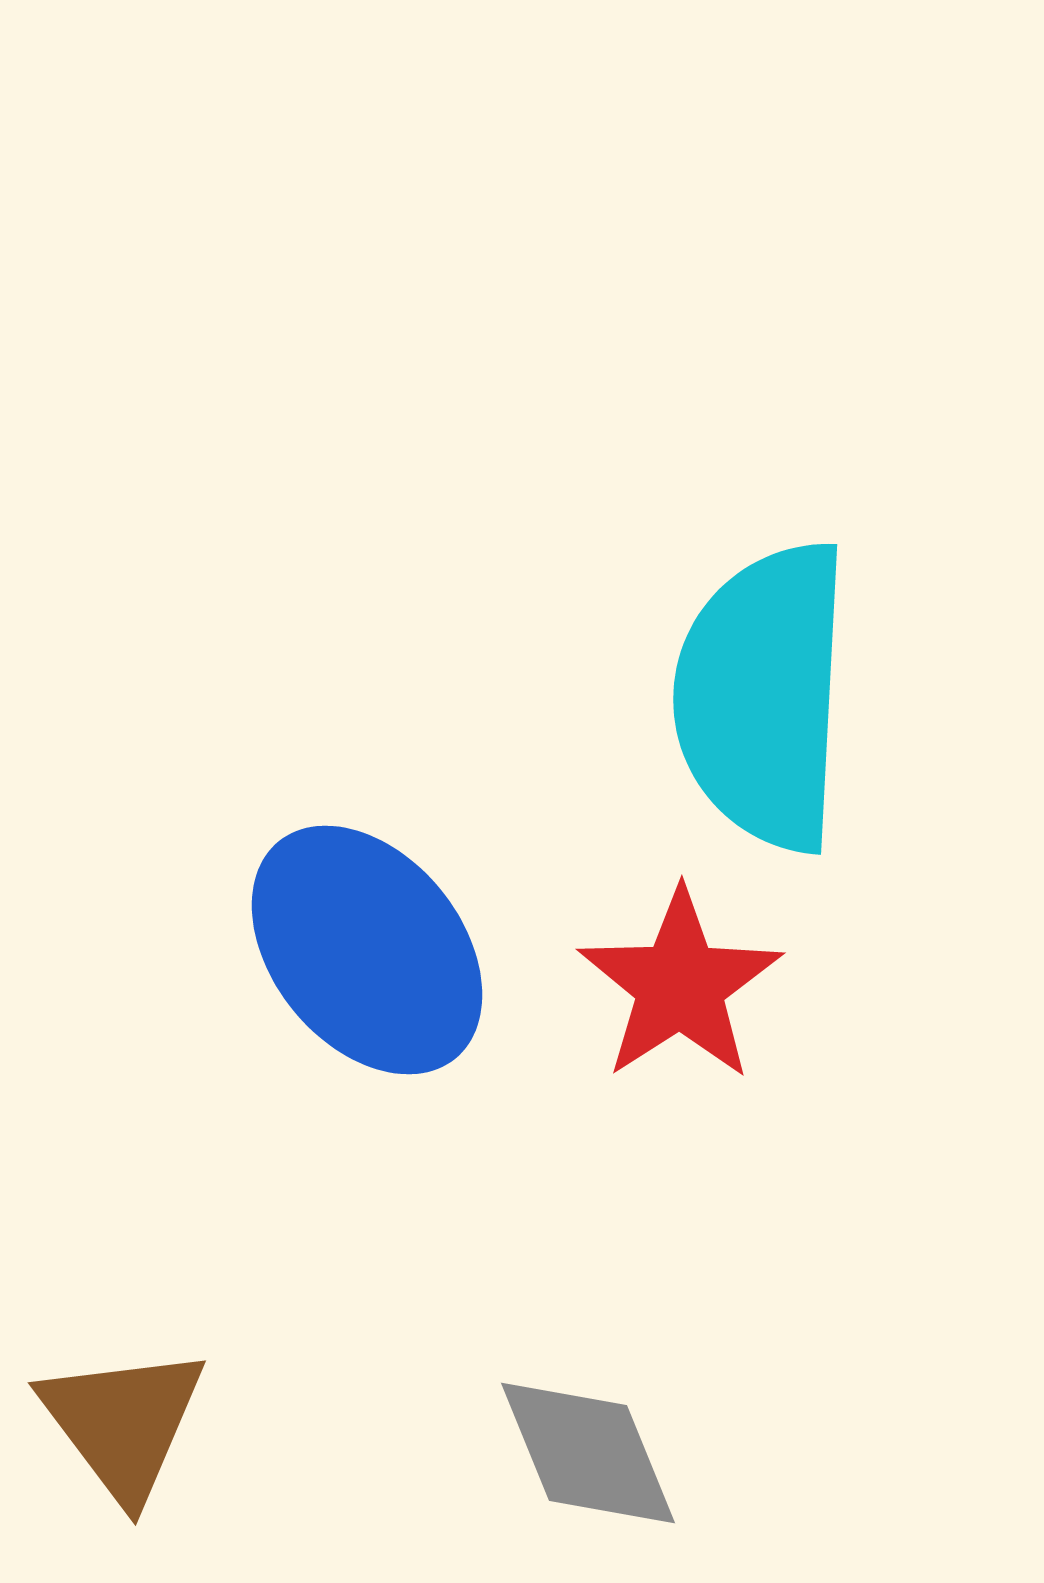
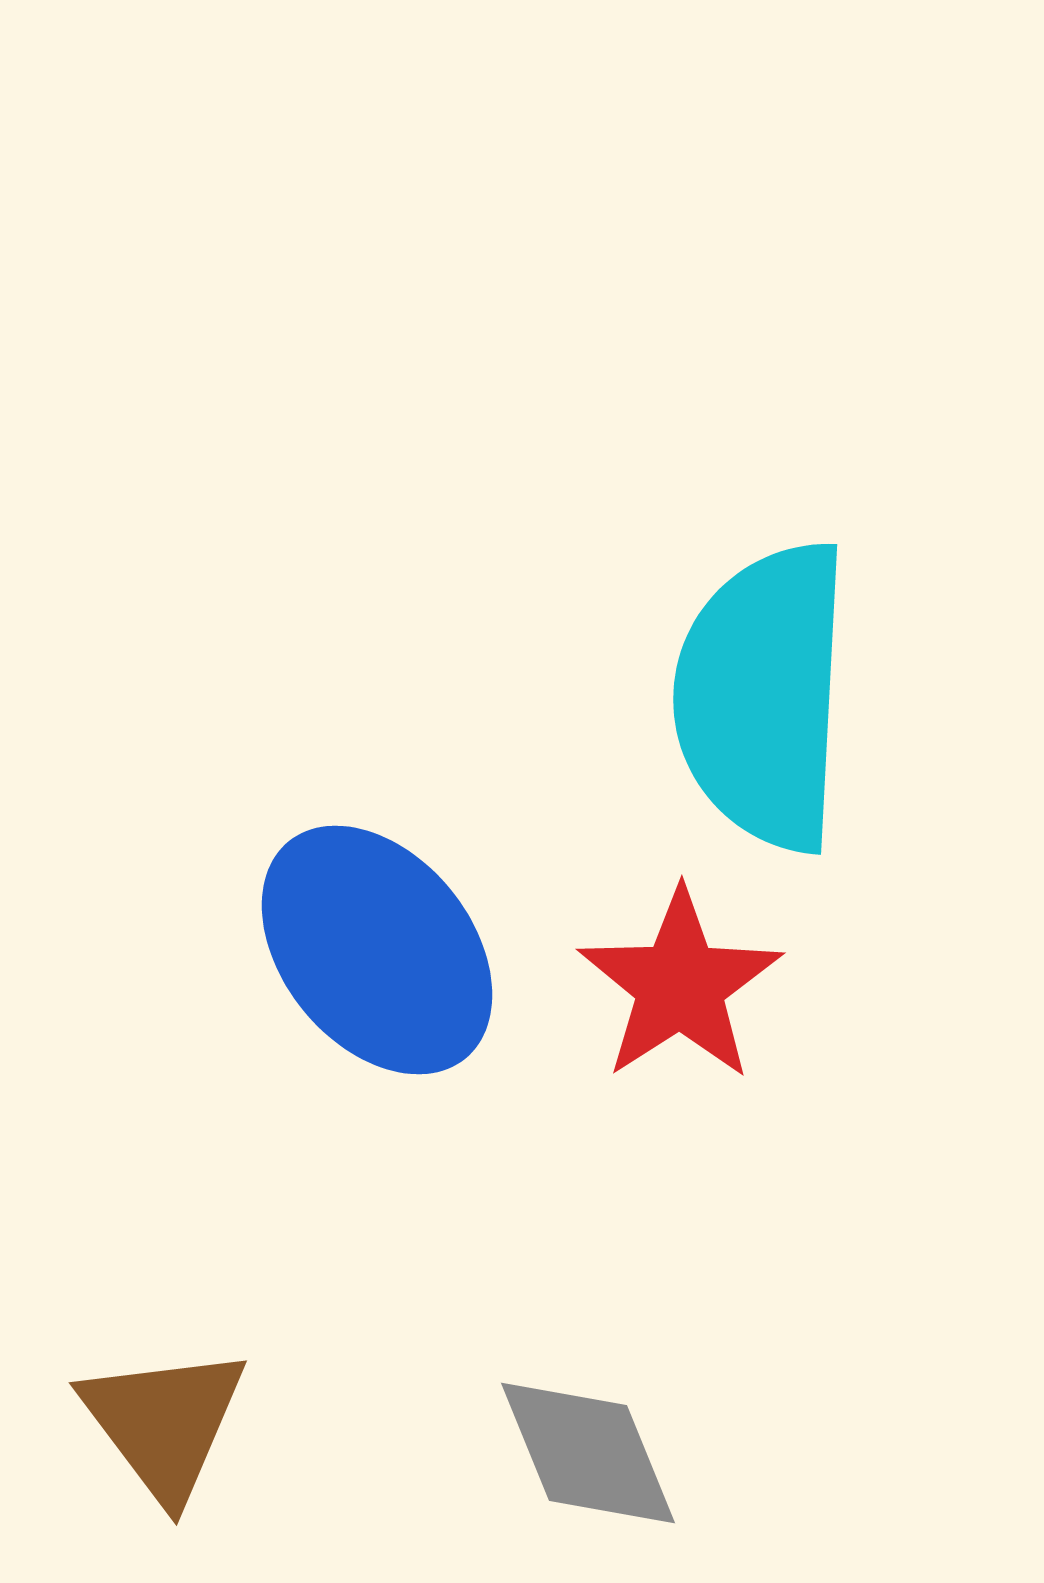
blue ellipse: moved 10 px right
brown triangle: moved 41 px right
